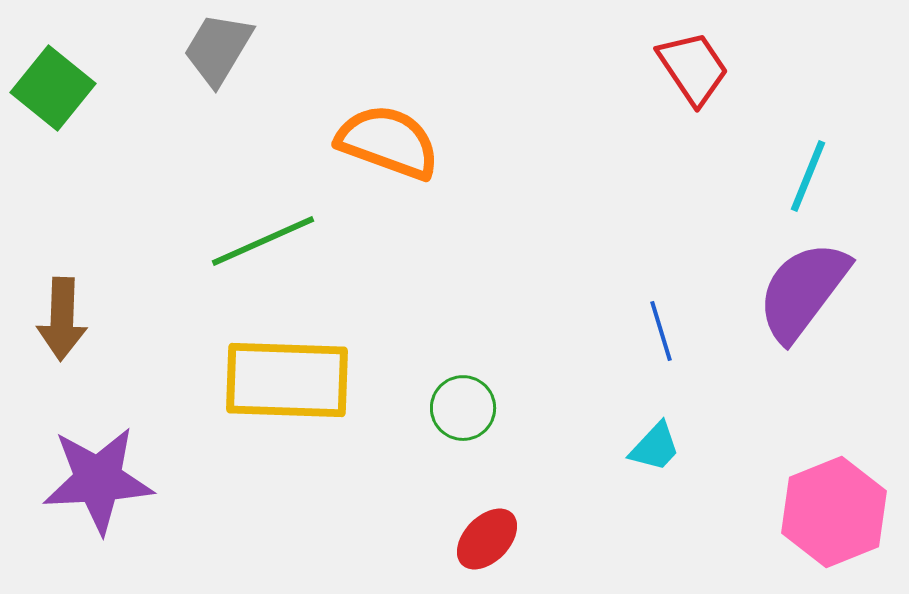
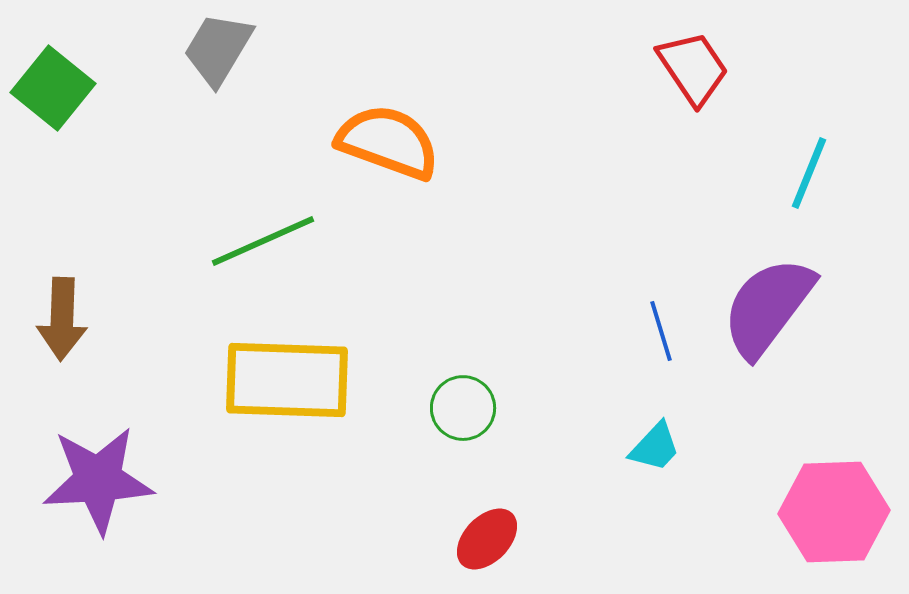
cyan line: moved 1 px right, 3 px up
purple semicircle: moved 35 px left, 16 px down
pink hexagon: rotated 20 degrees clockwise
